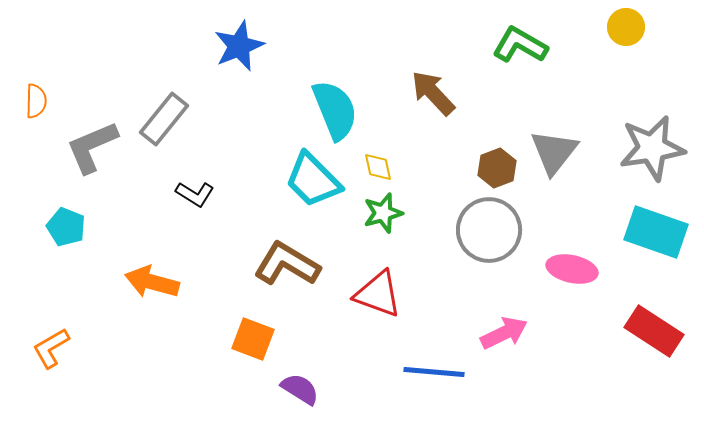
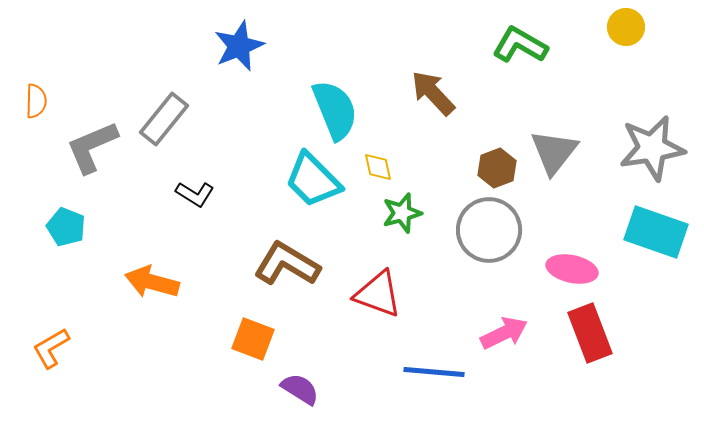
green star: moved 19 px right
red rectangle: moved 64 px left, 2 px down; rotated 36 degrees clockwise
